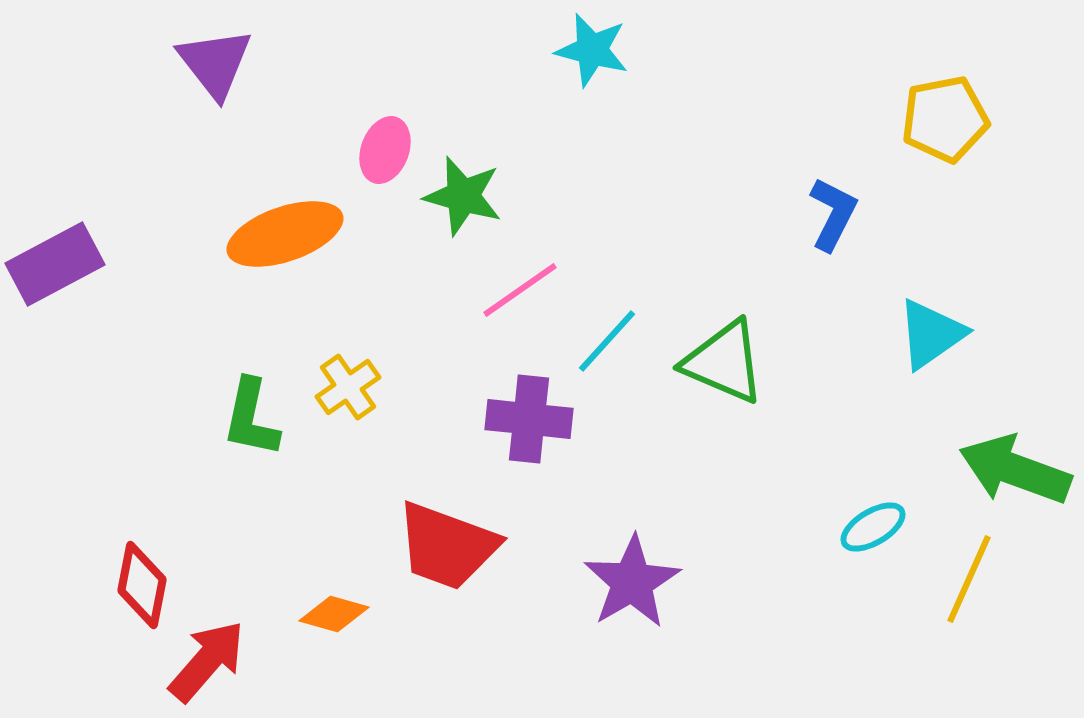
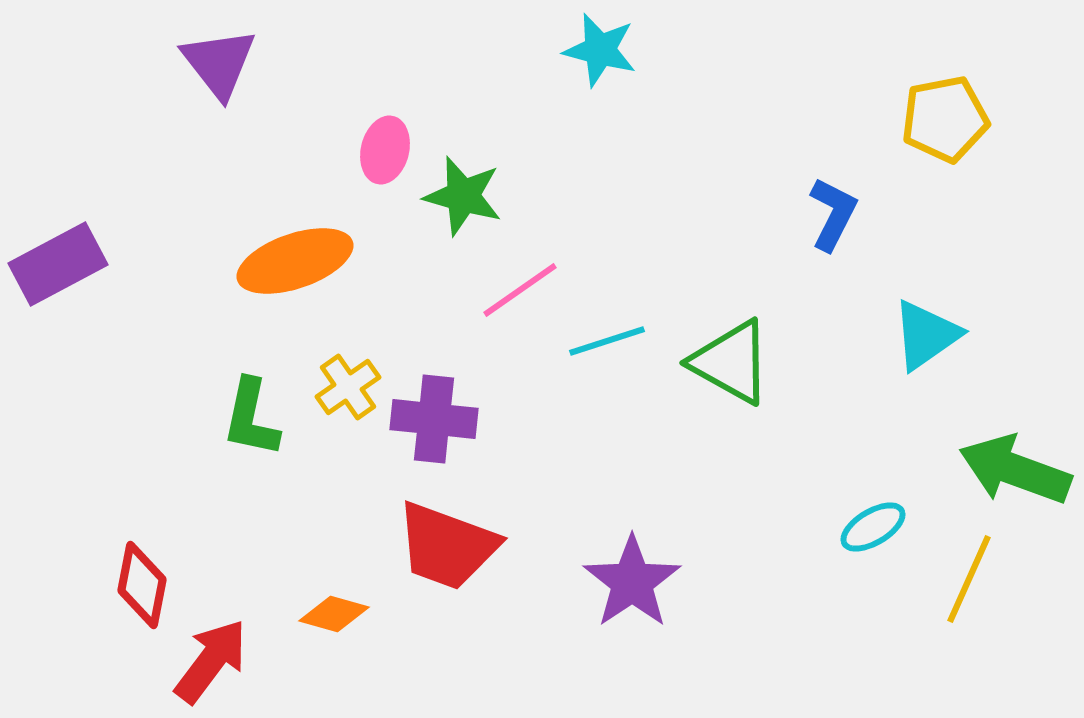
cyan star: moved 8 px right
purple triangle: moved 4 px right
pink ellipse: rotated 6 degrees counterclockwise
orange ellipse: moved 10 px right, 27 px down
purple rectangle: moved 3 px right
cyan triangle: moved 5 px left, 1 px down
cyan line: rotated 30 degrees clockwise
green triangle: moved 7 px right; rotated 6 degrees clockwise
purple cross: moved 95 px left
purple star: rotated 4 degrees counterclockwise
red arrow: moved 4 px right; rotated 4 degrees counterclockwise
